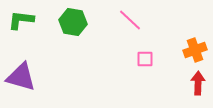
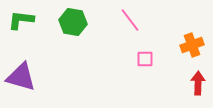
pink line: rotated 10 degrees clockwise
orange cross: moved 3 px left, 5 px up
